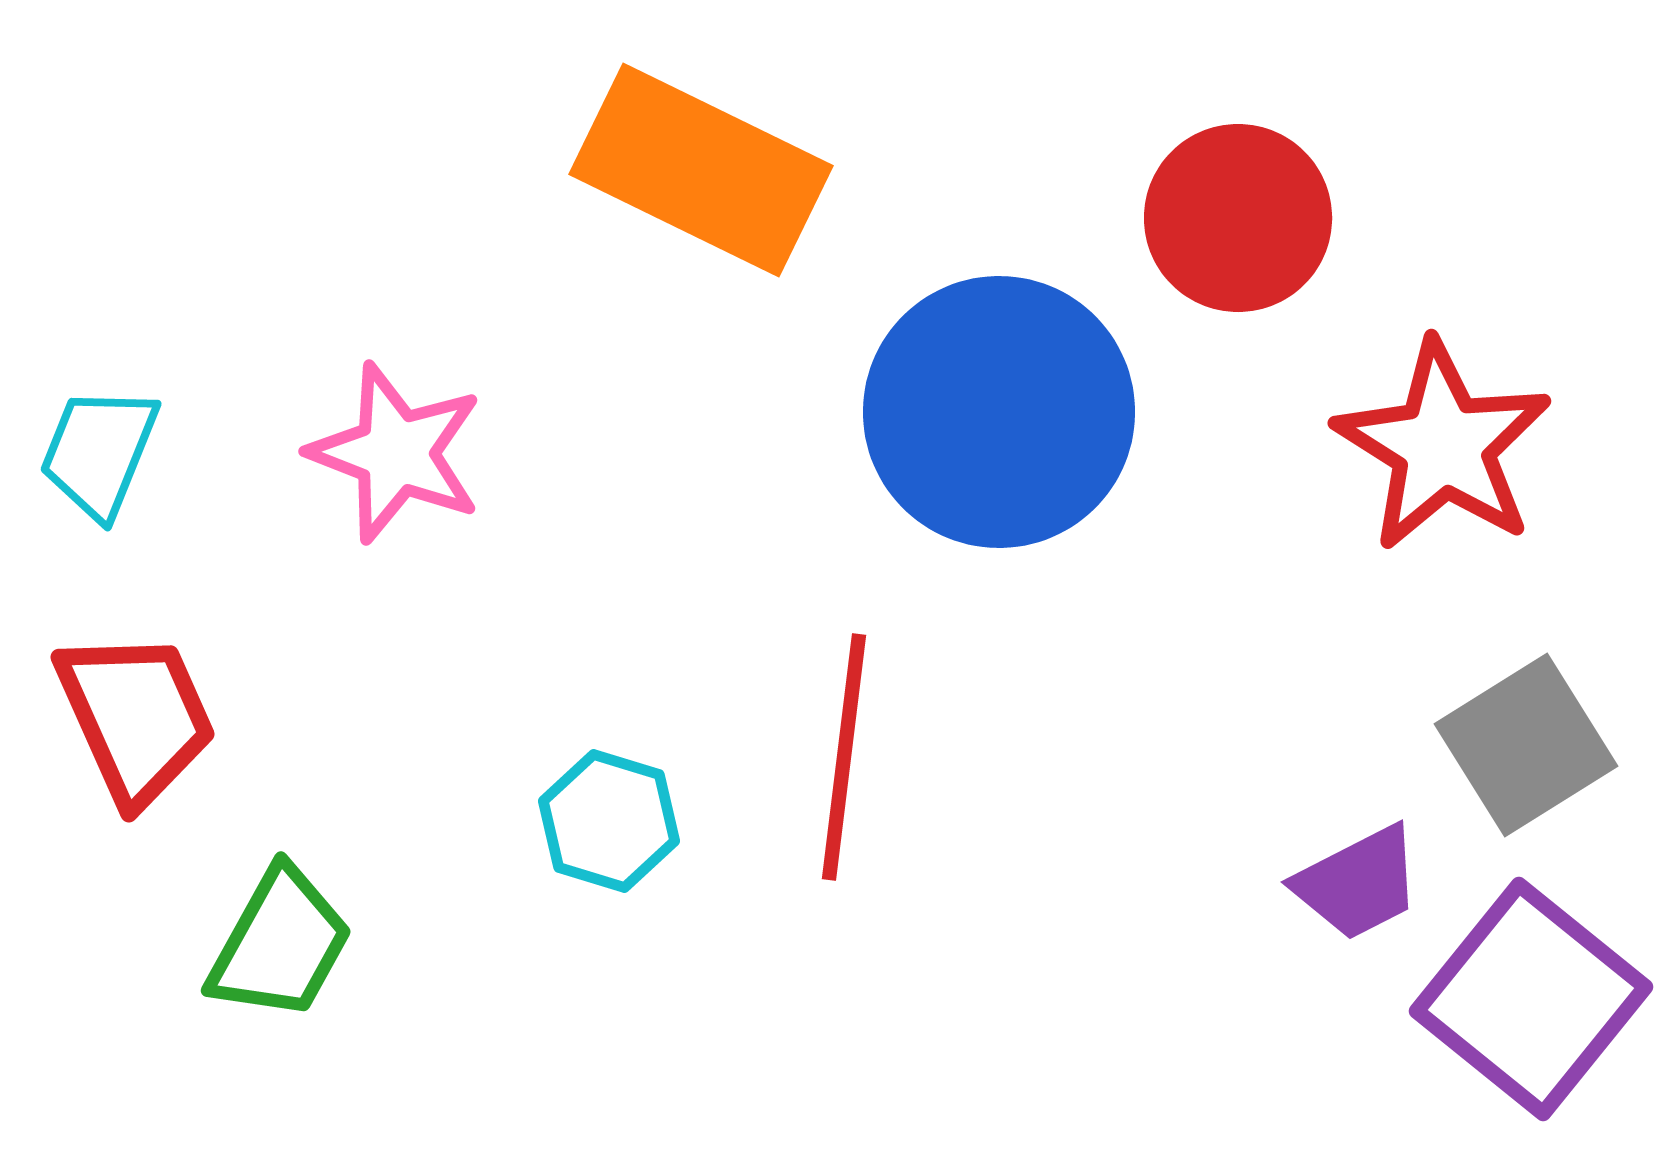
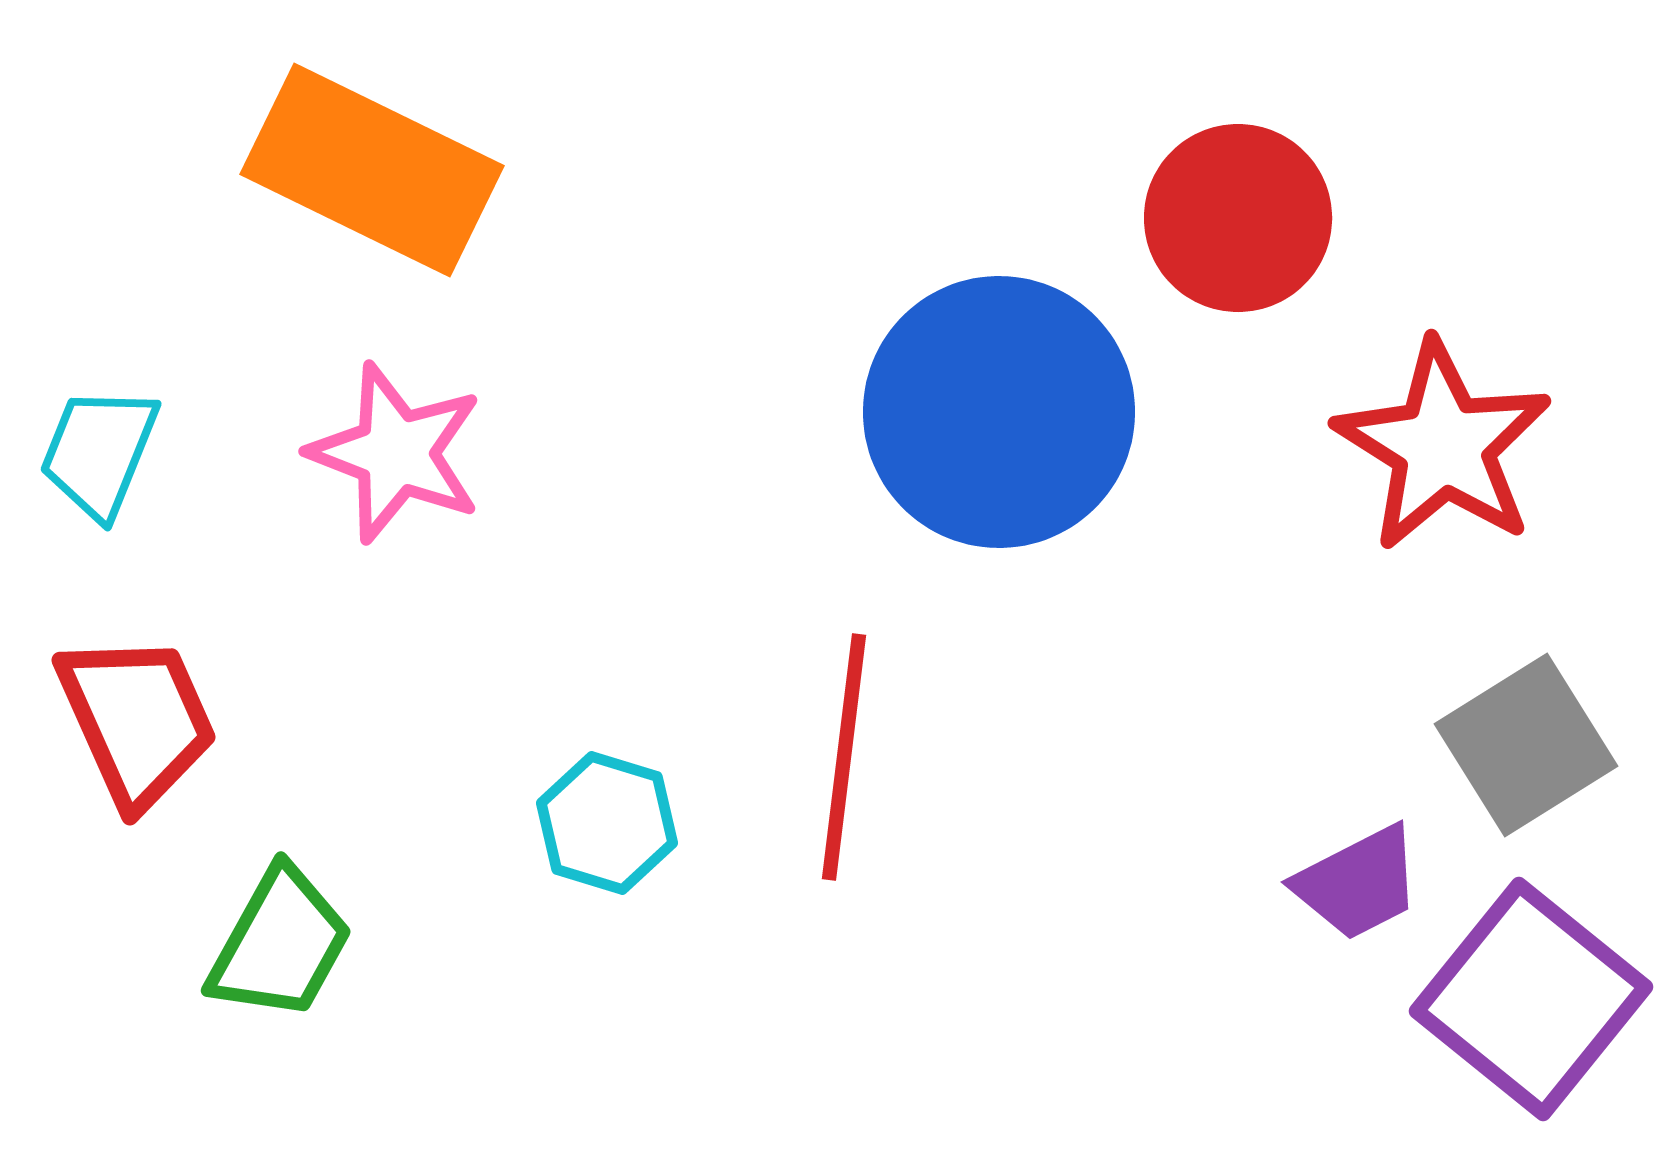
orange rectangle: moved 329 px left
red trapezoid: moved 1 px right, 3 px down
cyan hexagon: moved 2 px left, 2 px down
